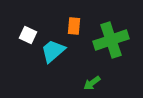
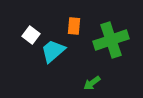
white square: moved 3 px right; rotated 12 degrees clockwise
